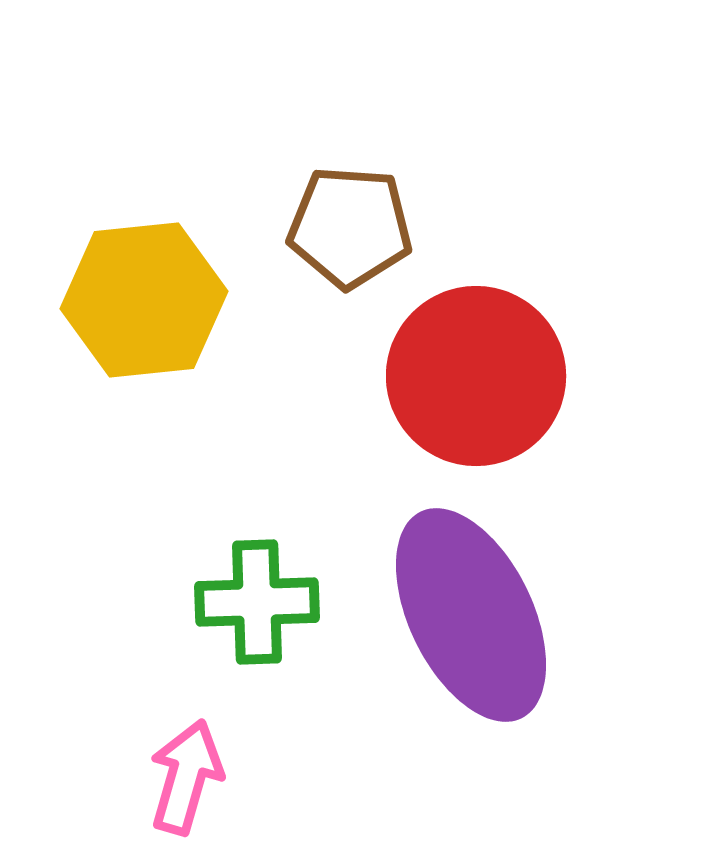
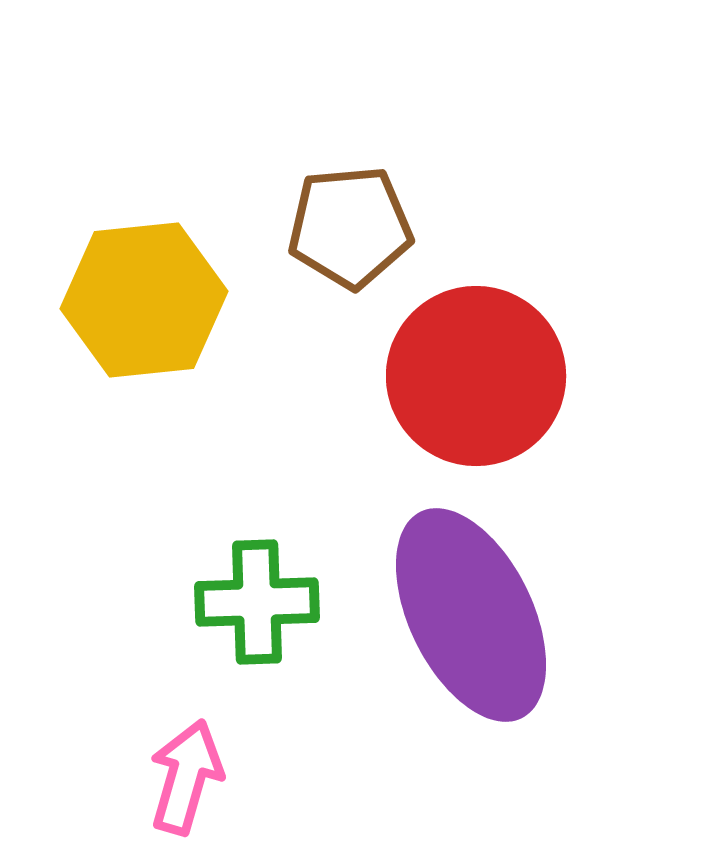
brown pentagon: rotated 9 degrees counterclockwise
